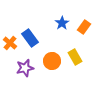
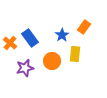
blue star: moved 12 px down
yellow rectangle: moved 3 px up; rotated 35 degrees clockwise
